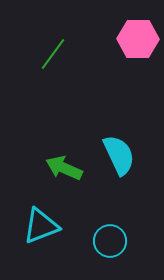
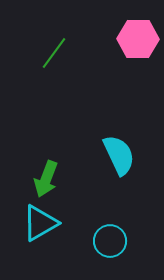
green line: moved 1 px right, 1 px up
green arrow: moved 18 px left, 11 px down; rotated 93 degrees counterclockwise
cyan triangle: moved 1 px left, 3 px up; rotated 9 degrees counterclockwise
